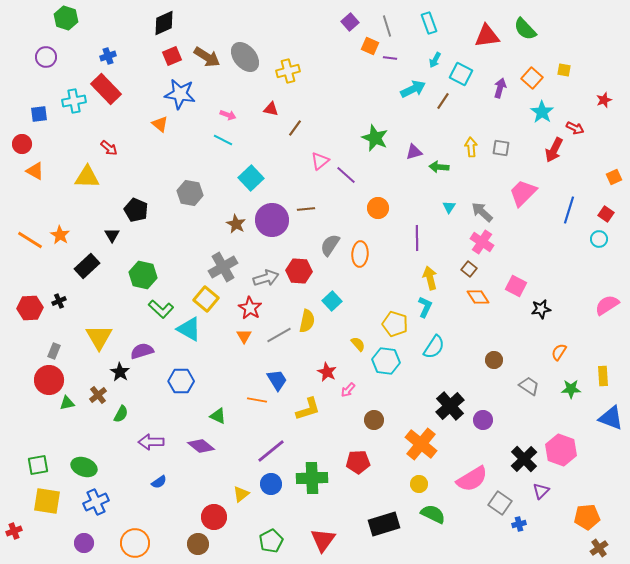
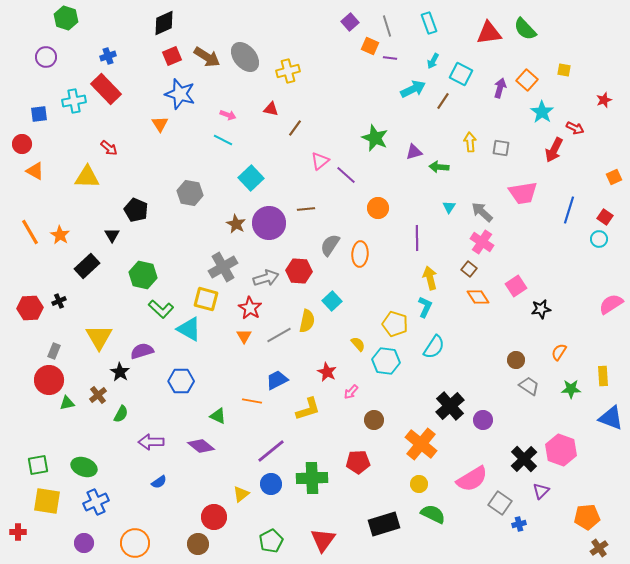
red triangle at (487, 36): moved 2 px right, 3 px up
cyan arrow at (435, 60): moved 2 px left, 1 px down
orange square at (532, 78): moved 5 px left, 2 px down
blue star at (180, 94): rotated 8 degrees clockwise
orange triangle at (160, 124): rotated 18 degrees clockwise
yellow arrow at (471, 147): moved 1 px left, 5 px up
pink trapezoid at (523, 193): rotated 144 degrees counterclockwise
red square at (606, 214): moved 1 px left, 3 px down
purple circle at (272, 220): moved 3 px left, 3 px down
orange line at (30, 240): moved 8 px up; rotated 28 degrees clockwise
pink square at (516, 286): rotated 30 degrees clockwise
yellow square at (206, 299): rotated 25 degrees counterclockwise
pink semicircle at (607, 305): moved 4 px right, 1 px up
brown circle at (494, 360): moved 22 px right
blue trapezoid at (277, 380): rotated 85 degrees counterclockwise
pink arrow at (348, 390): moved 3 px right, 2 px down
orange line at (257, 400): moved 5 px left, 1 px down
red cross at (14, 531): moved 4 px right, 1 px down; rotated 21 degrees clockwise
